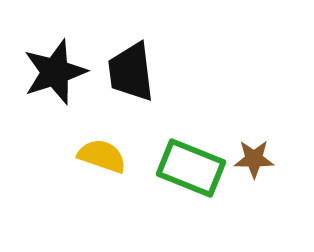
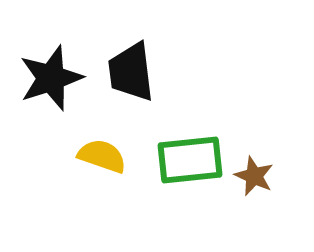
black star: moved 4 px left, 6 px down
brown star: moved 17 px down; rotated 24 degrees clockwise
green rectangle: moved 1 px left, 8 px up; rotated 28 degrees counterclockwise
